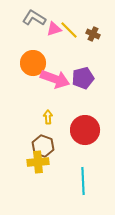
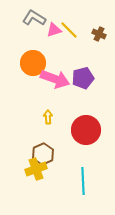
pink triangle: moved 1 px down
brown cross: moved 6 px right
red circle: moved 1 px right
brown hexagon: moved 8 px down; rotated 15 degrees clockwise
yellow cross: moved 2 px left, 7 px down; rotated 15 degrees counterclockwise
